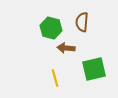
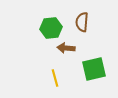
green hexagon: rotated 20 degrees counterclockwise
